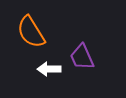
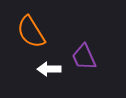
purple trapezoid: moved 2 px right
